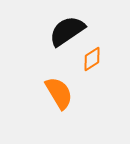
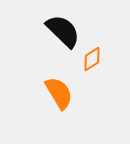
black semicircle: moved 4 px left; rotated 78 degrees clockwise
